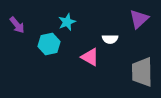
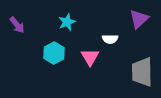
cyan hexagon: moved 5 px right, 9 px down; rotated 15 degrees counterclockwise
pink triangle: rotated 30 degrees clockwise
